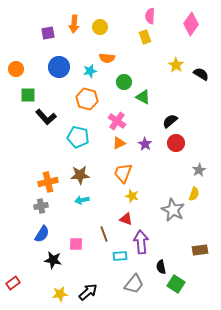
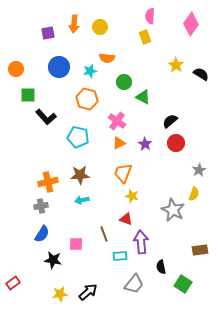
green square at (176, 284): moved 7 px right
